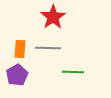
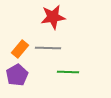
red star: rotated 25 degrees clockwise
orange rectangle: rotated 36 degrees clockwise
green line: moved 5 px left
